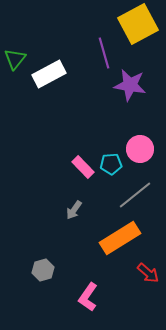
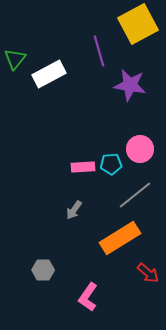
purple line: moved 5 px left, 2 px up
pink rectangle: rotated 50 degrees counterclockwise
gray hexagon: rotated 15 degrees clockwise
